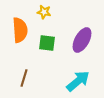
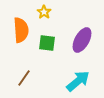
yellow star: rotated 24 degrees clockwise
orange semicircle: moved 1 px right
brown line: rotated 18 degrees clockwise
